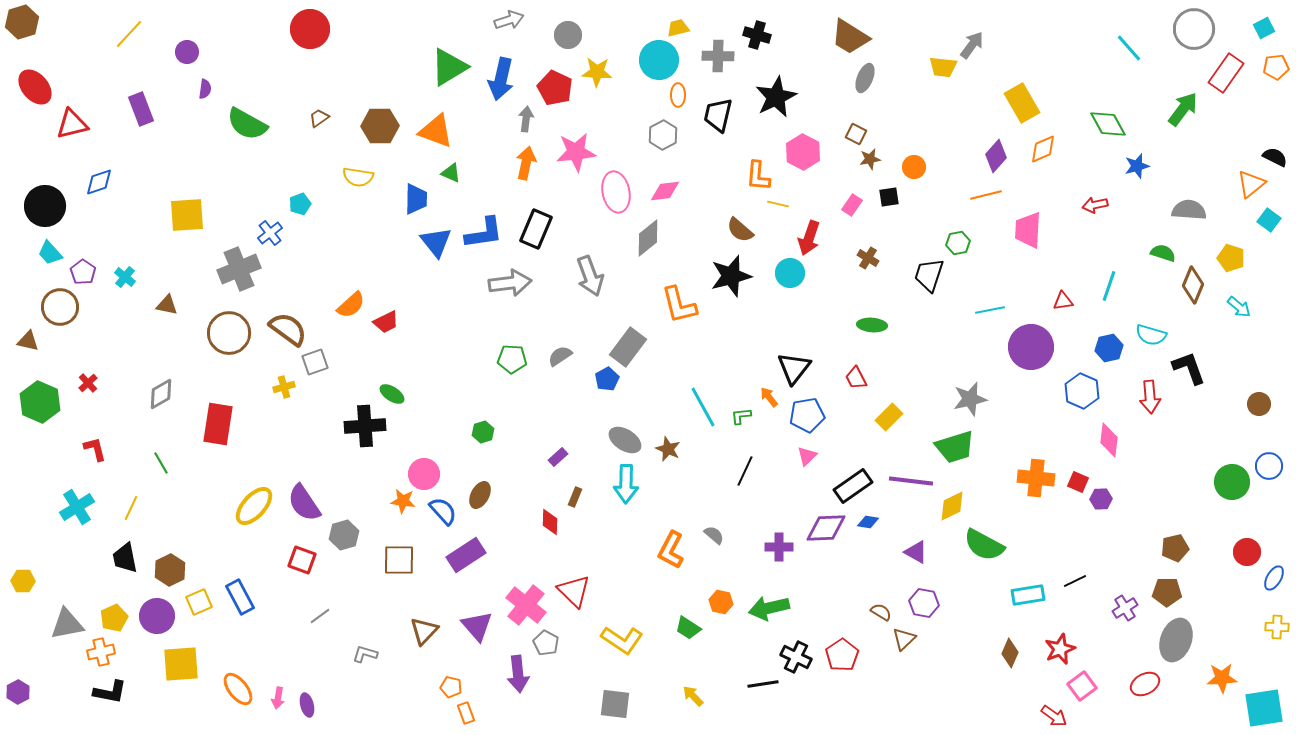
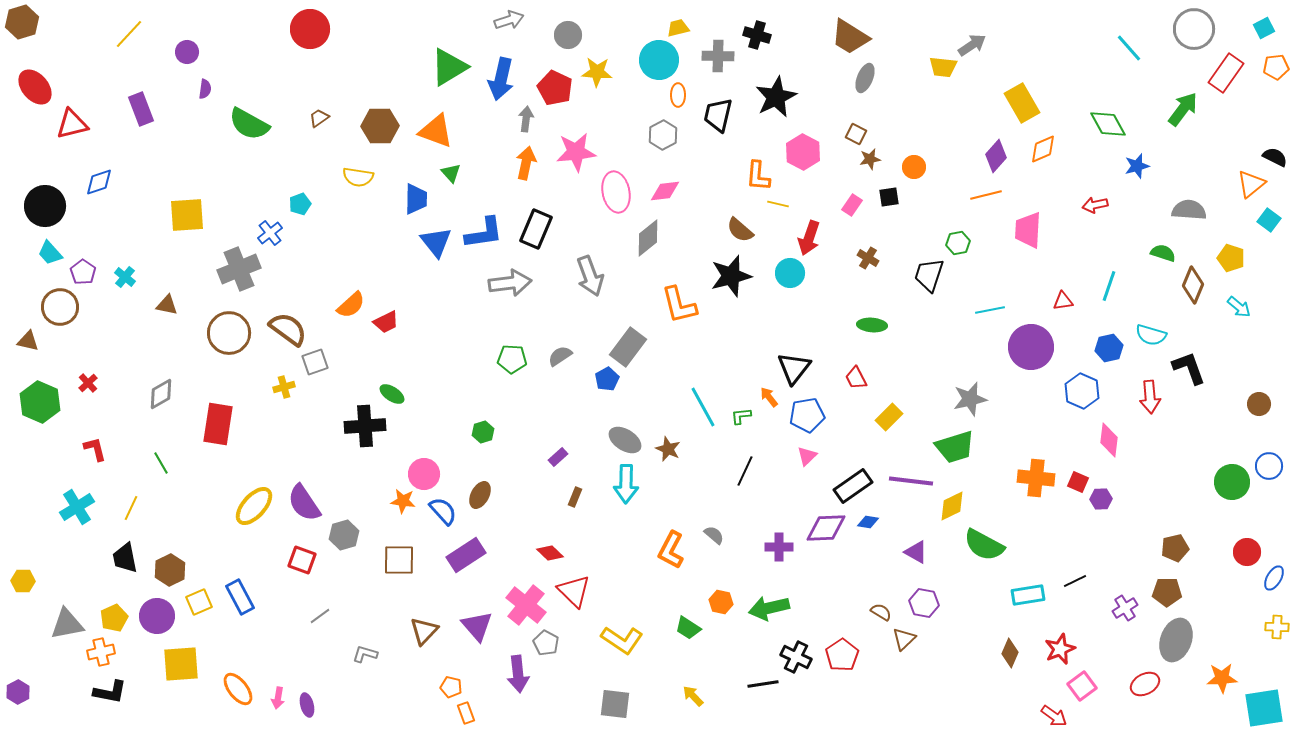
gray arrow at (972, 45): rotated 20 degrees clockwise
green semicircle at (247, 124): moved 2 px right
green triangle at (451, 173): rotated 25 degrees clockwise
red diamond at (550, 522): moved 31 px down; rotated 48 degrees counterclockwise
